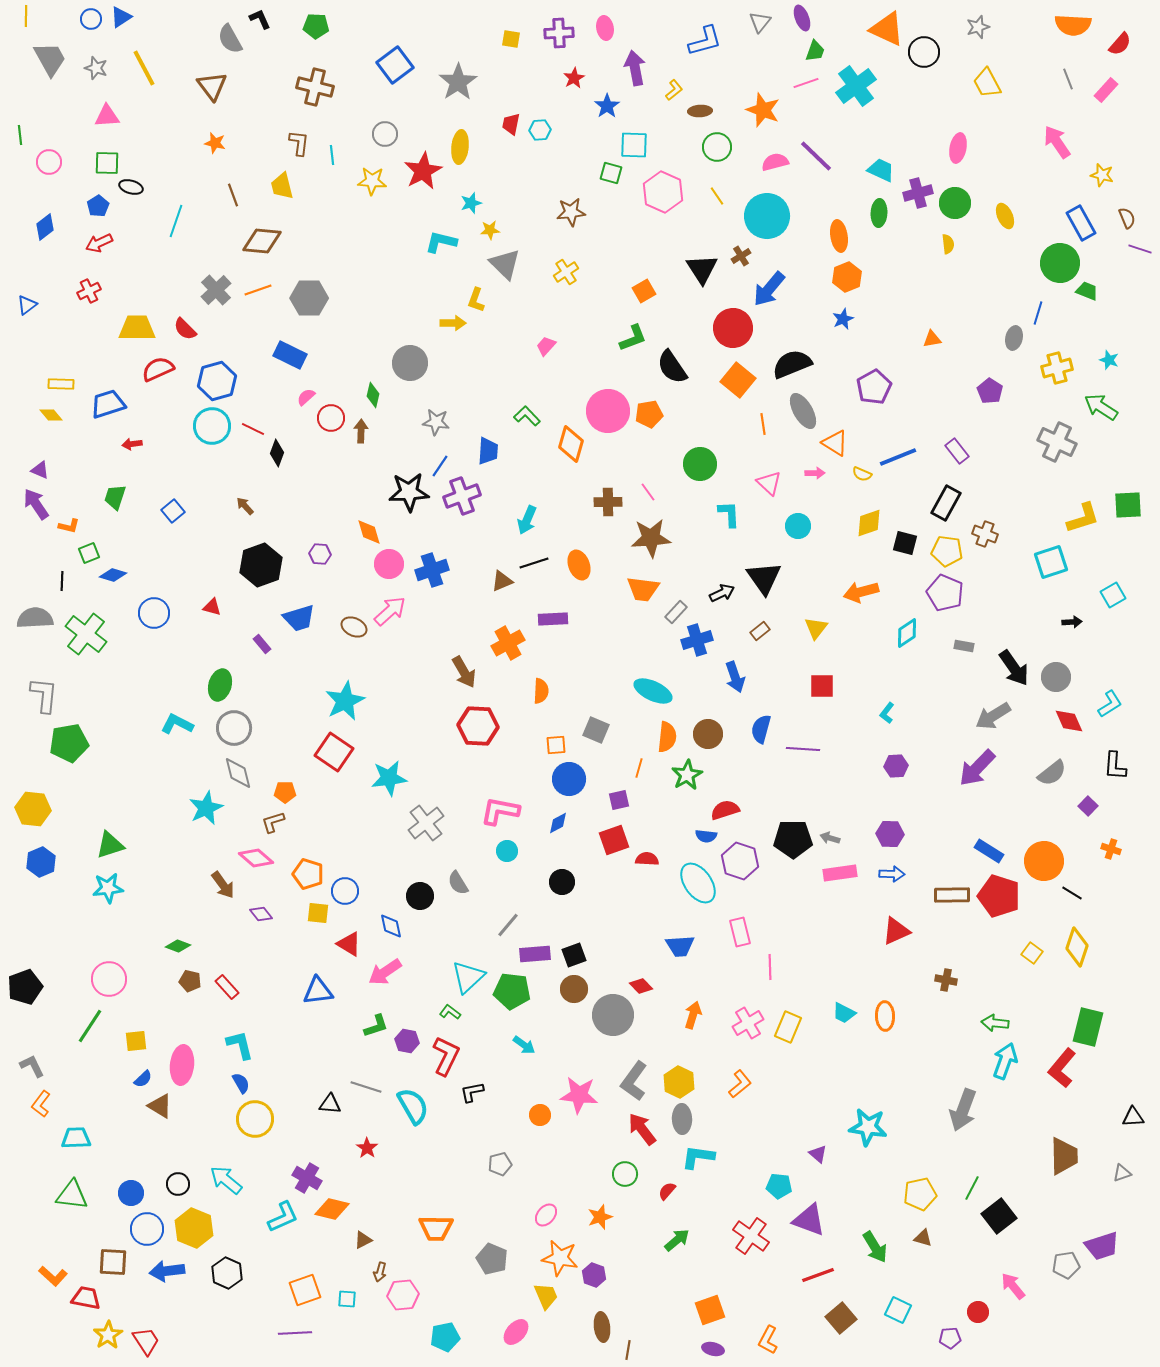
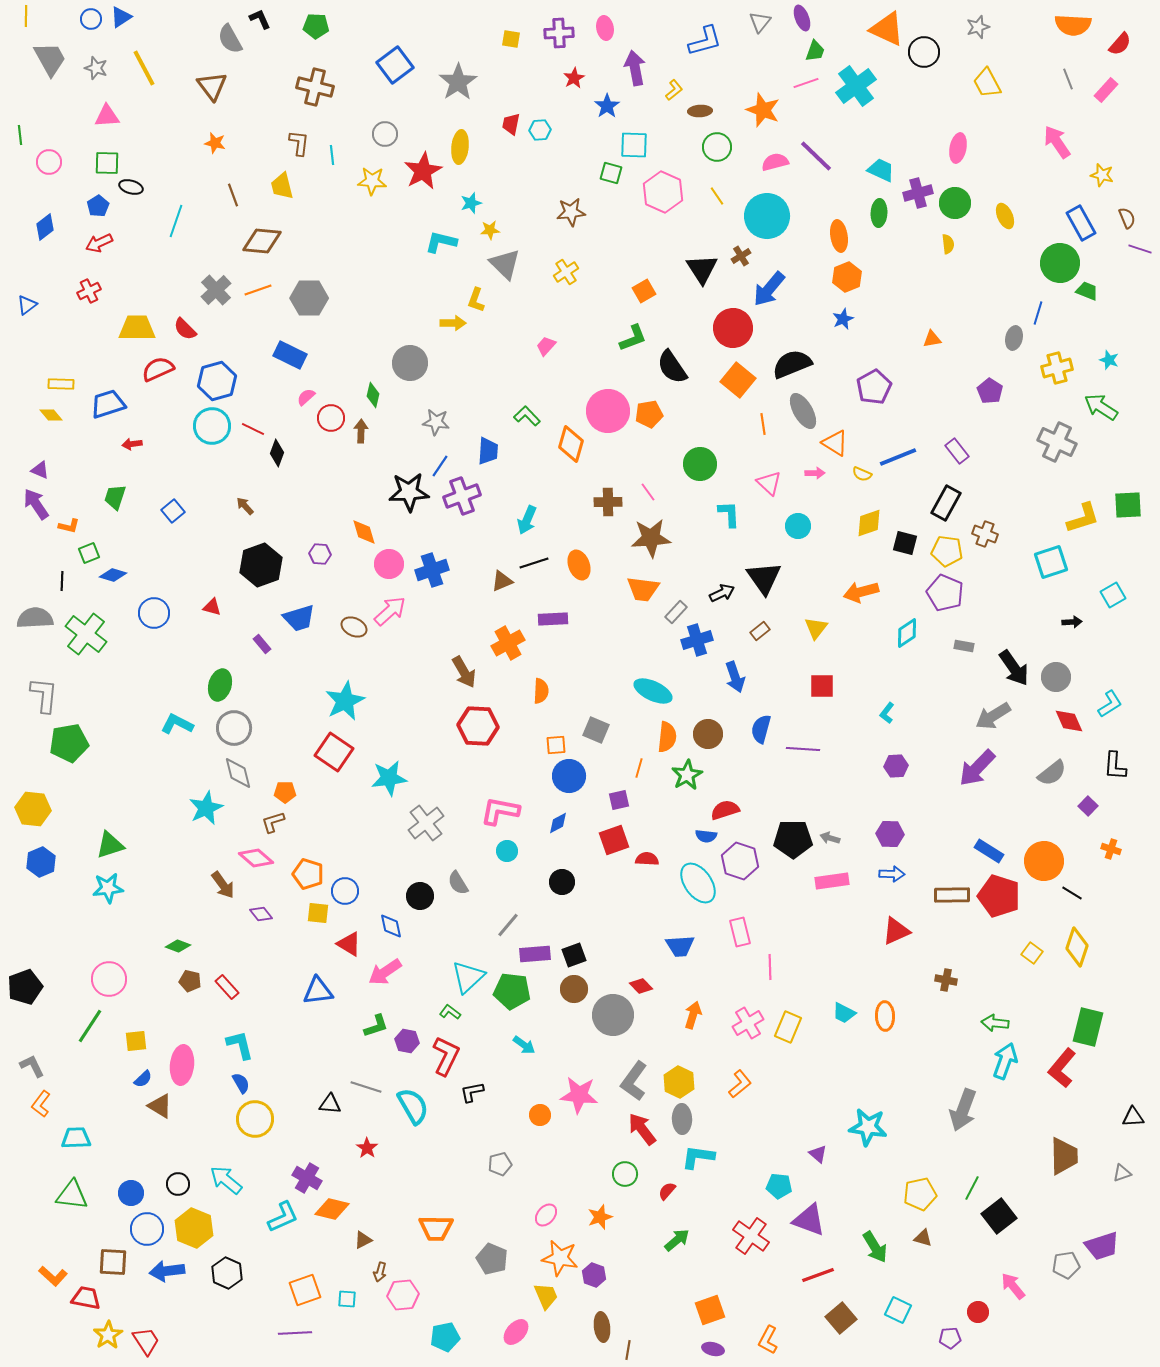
orange diamond at (369, 532): moved 5 px left
blue circle at (569, 779): moved 3 px up
pink rectangle at (840, 873): moved 8 px left, 8 px down
